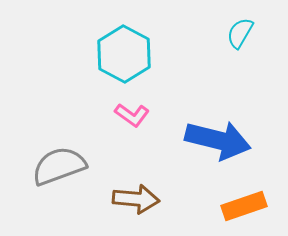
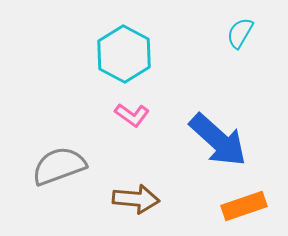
blue arrow: rotated 28 degrees clockwise
